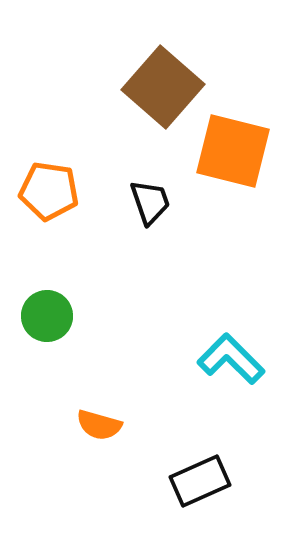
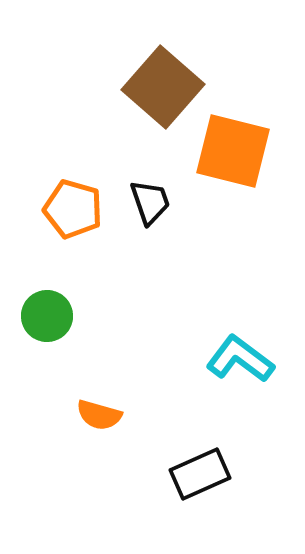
orange pentagon: moved 24 px right, 18 px down; rotated 8 degrees clockwise
cyan L-shape: moved 9 px right; rotated 8 degrees counterclockwise
orange semicircle: moved 10 px up
black rectangle: moved 7 px up
